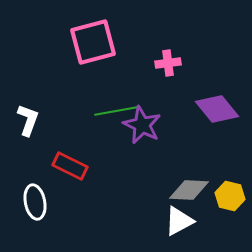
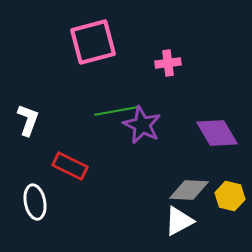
purple diamond: moved 24 px down; rotated 9 degrees clockwise
